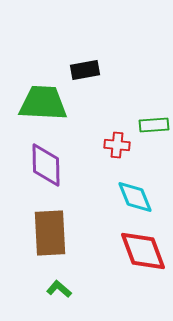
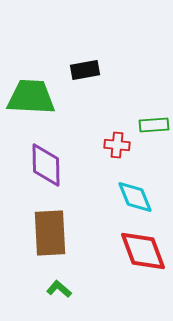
green trapezoid: moved 12 px left, 6 px up
